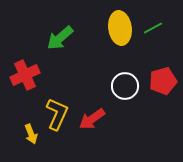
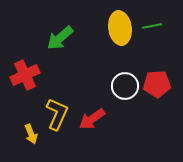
green line: moved 1 px left, 2 px up; rotated 18 degrees clockwise
red pentagon: moved 6 px left, 3 px down; rotated 12 degrees clockwise
